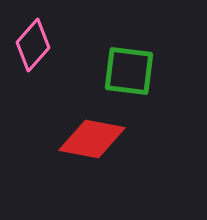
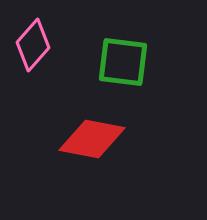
green square: moved 6 px left, 9 px up
